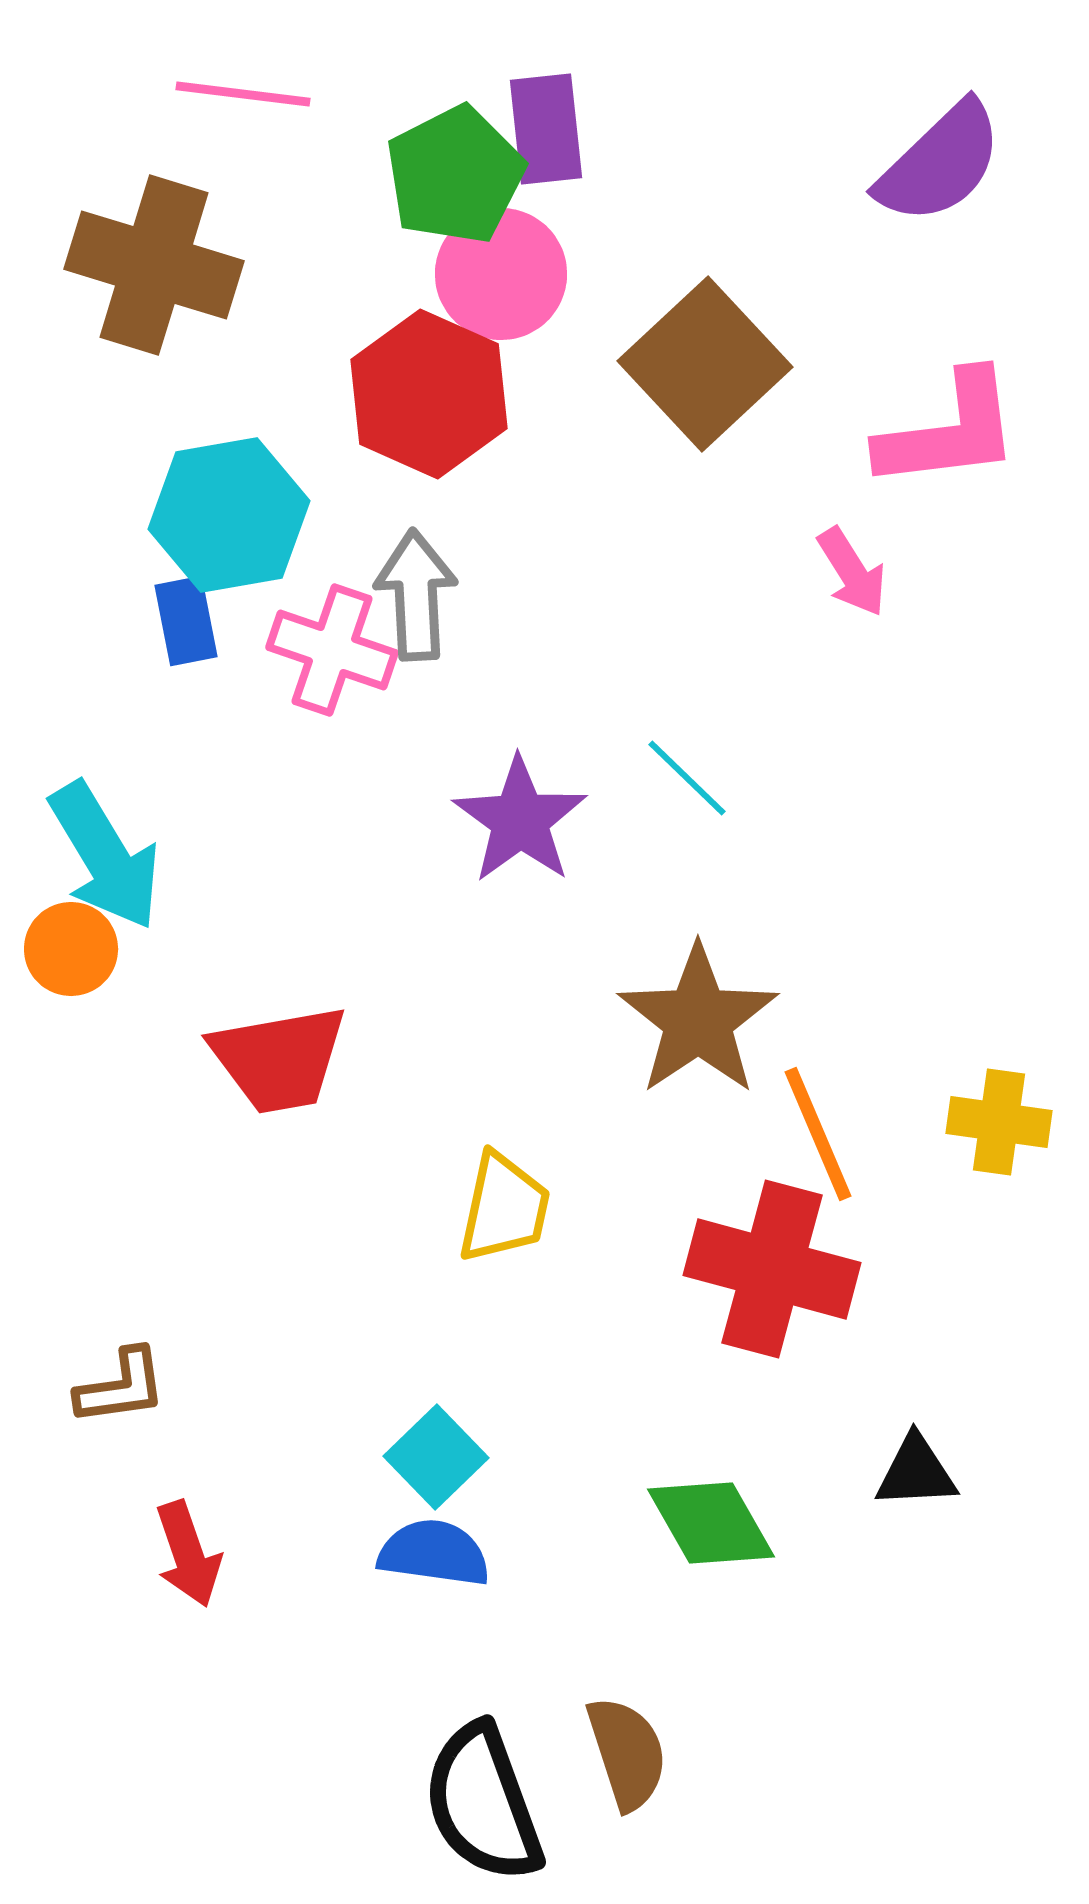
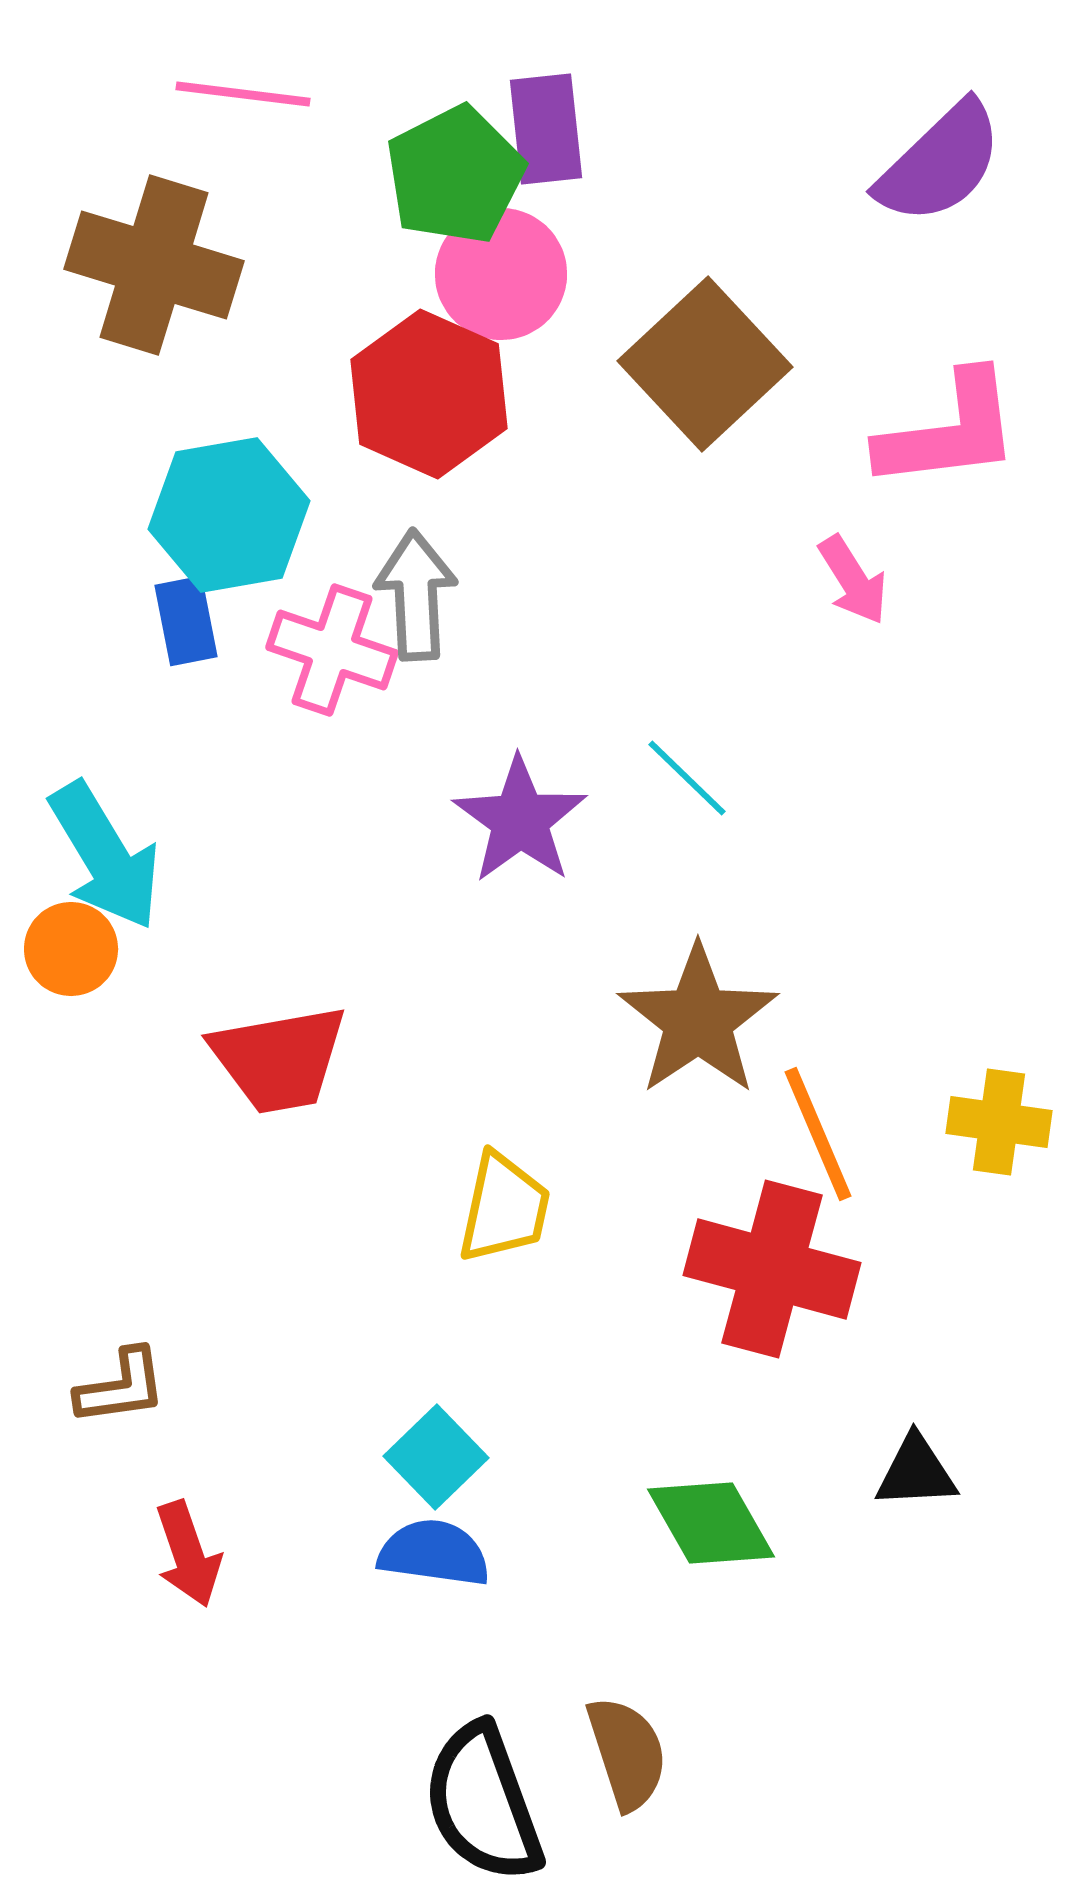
pink arrow: moved 1 px right, 8 px down
